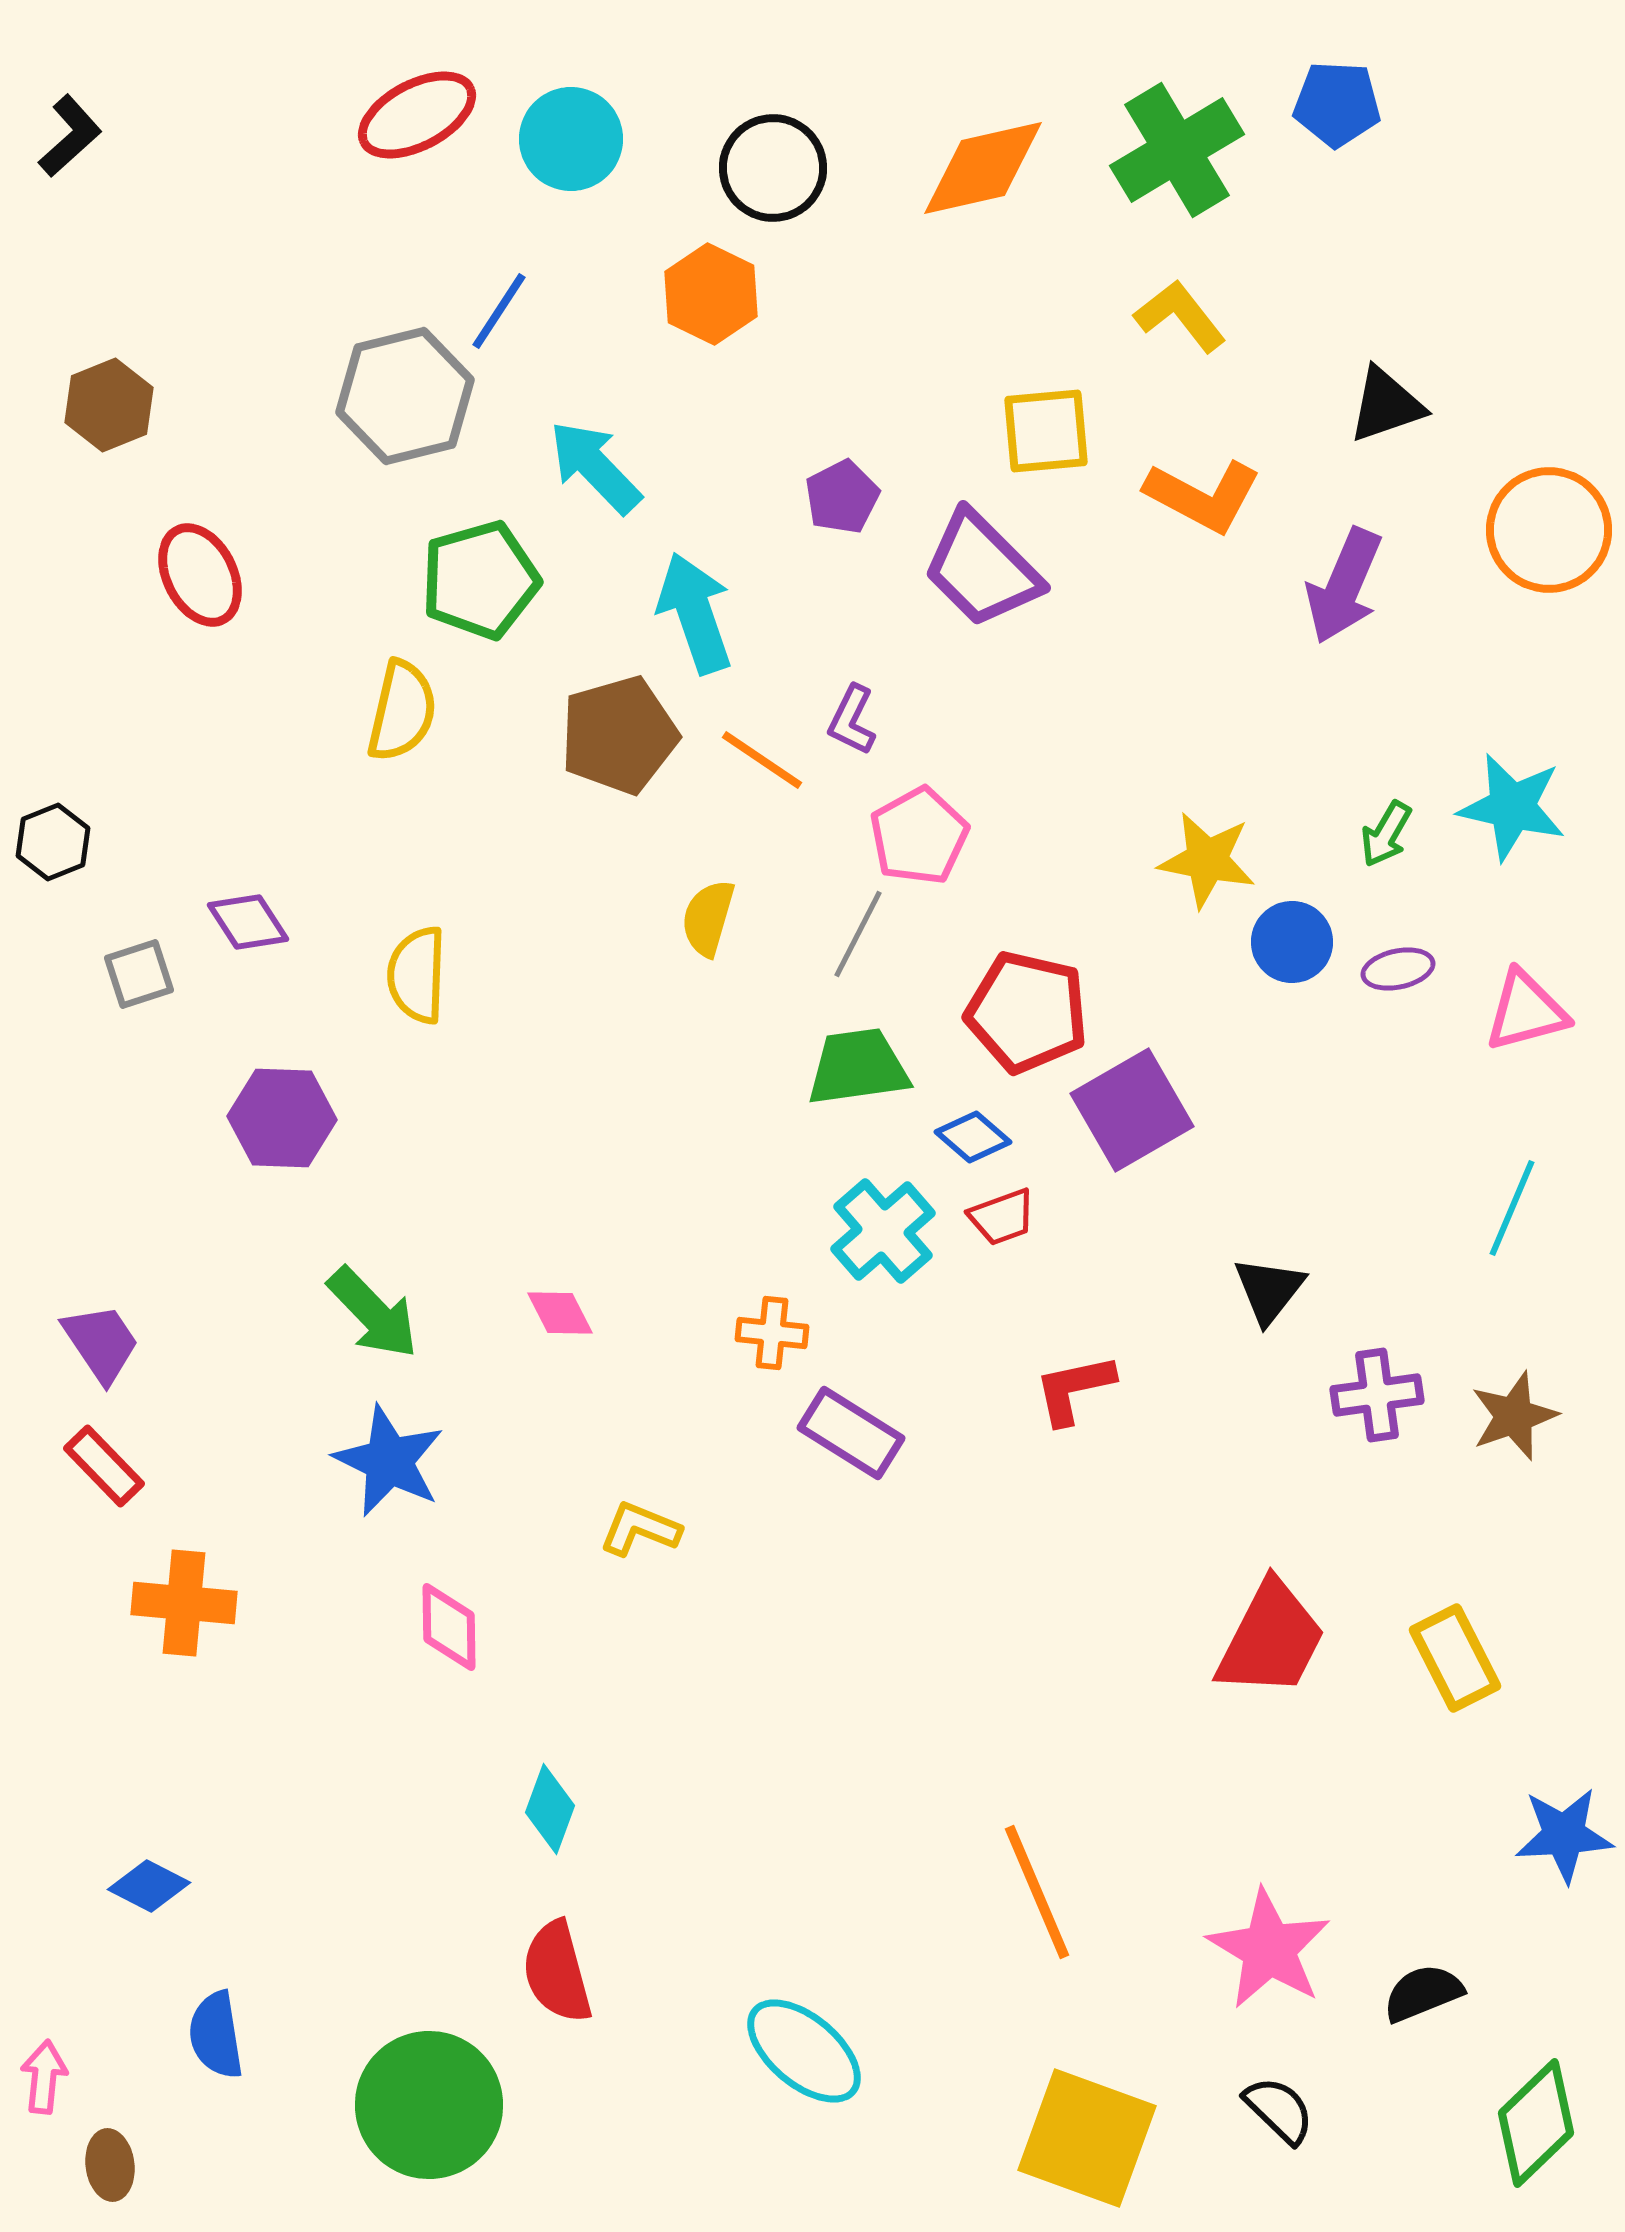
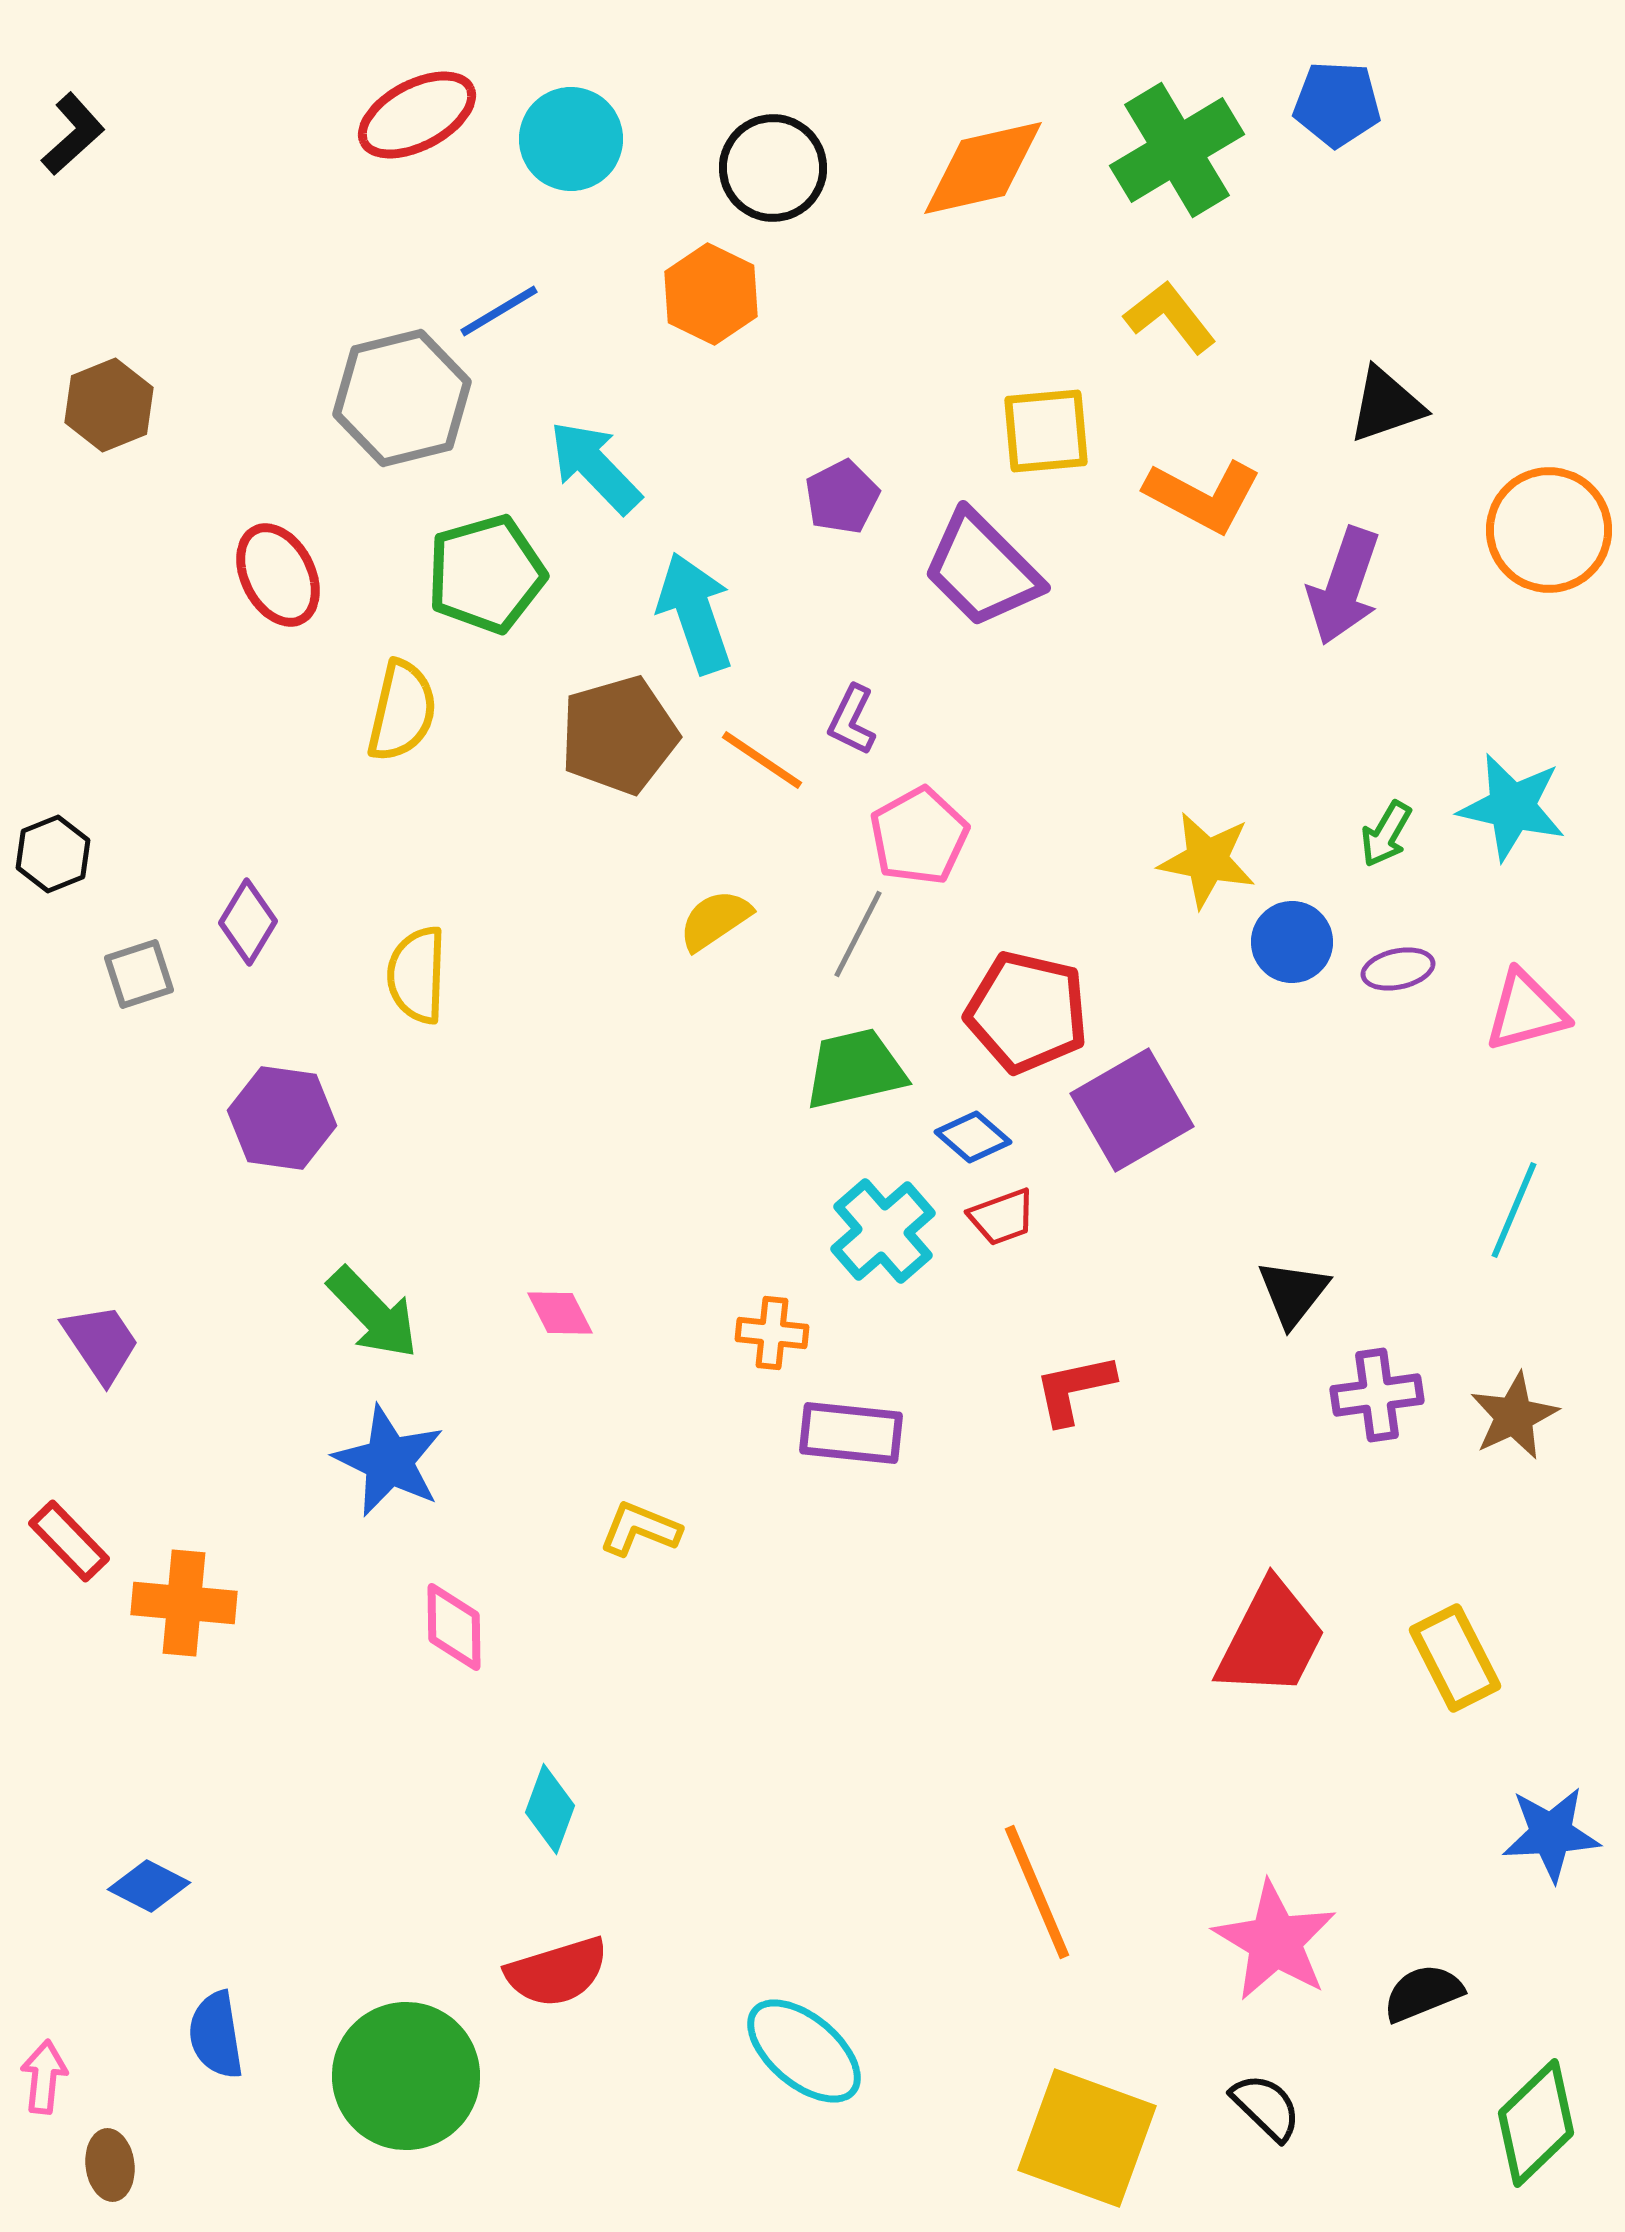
black L-shape at (70, 136): moved 3 px right, 2 px up
blue line at (499, 311): rotated 26 degrees clockwise
yellow L-shape at (1180, 316): moved 10 px left, 1 px down
gray hexagon at (405, 396): moved 3 px left, 2 px down
red ellipse at (200, 575): moved 78 px right
green pentagon at (480, 580): moved 6 px right, 6 px up
purple arrow at (1344, 586): rotated 4 degrees counterclockwise
black hexagon at (53, 842): moved 12 px down
yellow semicircle at (708, 918): moved 7 px right, 2 px down; rotated 40 degrees clockwise
purple diamond at (248, 922): rotated 64 degrees clockwise
green trapezoid at (858, 1067): moved 3 px left, 2 px down; rotated 5 degrees counterclockwise
purple hexagon at (282, 1118): rotated 6 degrees clockwise
cyan line at (1512, 1208): moved 2 px right, 2 px down
black triangle at (1269, 1290): moved 24 px right, 3 px down
brown star at (1514, 1416): rotated 6 degrees counterclockwise
purple rectangle at (851, 1433): rotated 26 degrees counterclockwise
red rectangle at (104, 1466): moved 35 px left, 75 px down
pink diamond at (449, 1627): moved 5 px right
blue star at (1564, 1835): moved 13 px left, 1 px up
pink star at (1269, 1949): moved 6 px right, 8 px up
red semicircle at (557, 1972): rotated 92 degrees counterclockwise
green circle at (429, 2105): moved 23 px left, 29 px up
black semicircle at (1279, 2110): moved 13 px left, 3 px up
